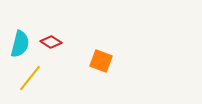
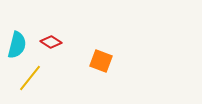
cyan semicircle: moved 3 px left, 1 px down
